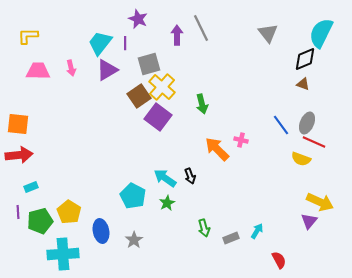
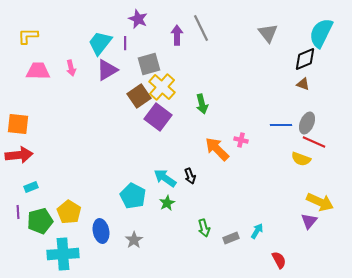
blue line at (281, 125): rotated 55 degrees counterclockwise
